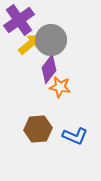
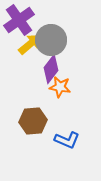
purple diamond: moved 2 px right
brown hexagon: moved 5 px left, 8 px up
blue L-shape: moved 8 px left, 4 px down
